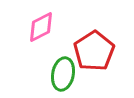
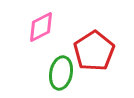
green ellipse: moved 2 px left, 1 px up
